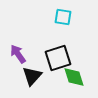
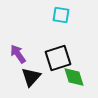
cyan square: moved 2 px left, 2 px up
black triangle: moved 1 px left, 1 px down
